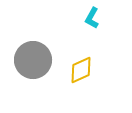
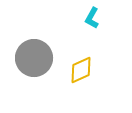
gray circle: moved 1 px right, 2 px up
